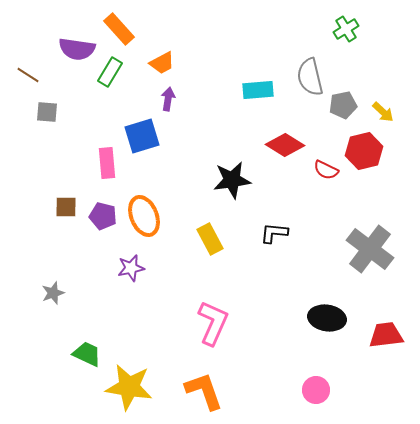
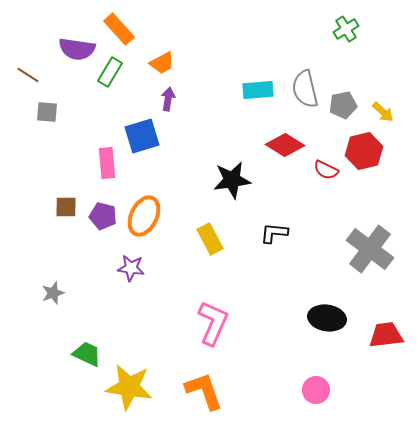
gray semicircle: moved 5 px left, 12 px down
orange ellipse: rotated 48 degrees clockwise
purple star: rotated 20 degrees clockwise
